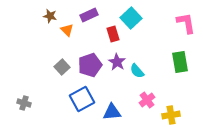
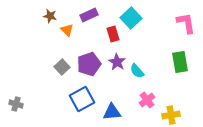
purple pentagon: moved 1 px left, 1 px up
gray cross: moved 8 px left, 1 px down
